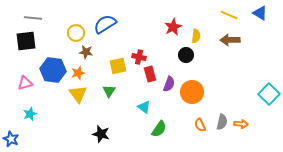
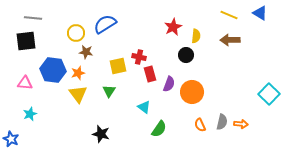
pink triangle: rotated 21 degrees clockwise
